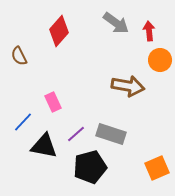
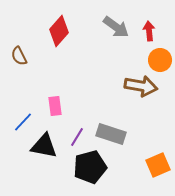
gray arrow: moved 4 px down
brown arrow: moved 13 px right
pink rectangle: moved 2 px right, 4 px down; rotated 18 degrees clockwise
purple line: moved 1 px right, 3 px down; rotated 18 degrees counterclockwise
orange square: moved 1 px right, 3 px up
